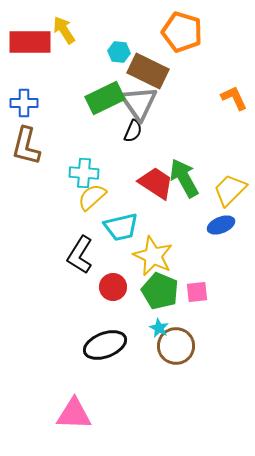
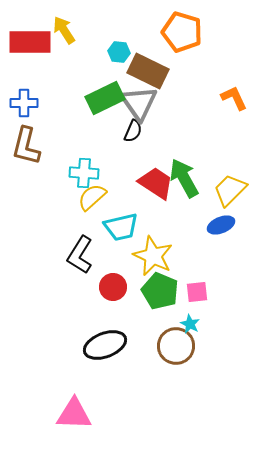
cyan star: moved 31 px right, 4 px up
